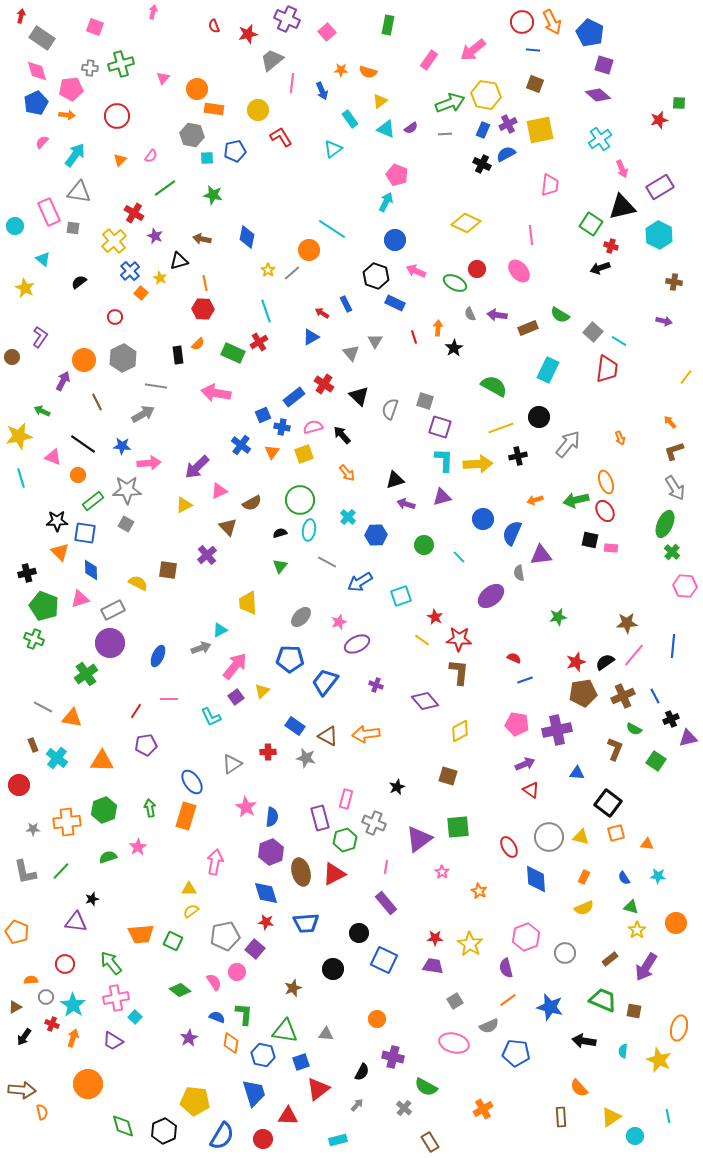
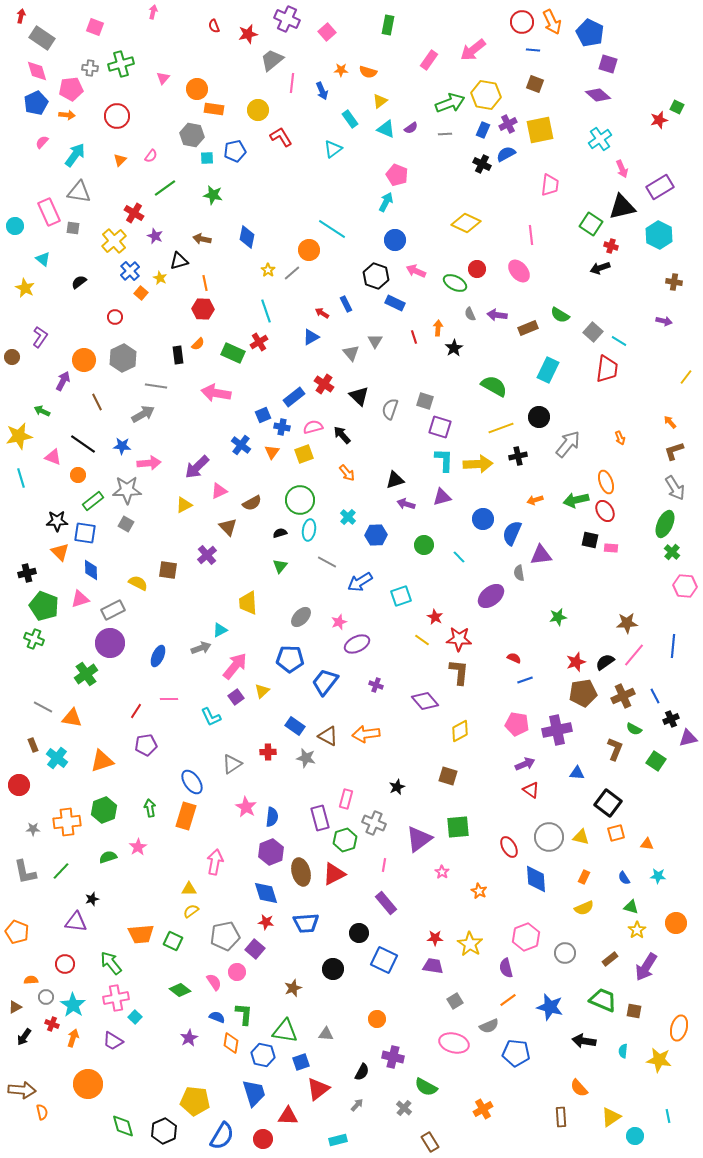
purple square at (604, 65): moved 4 px right, 1 px up
green square at (679, 103): moved 2 px left, 4 px down; rotated 24 degrees clockwise
orange triangle at (102, 761): rotated 20 degrees counterclockwise
pink line at (386, 867): moved 2 px left, 2 px up
yellow star at (659, 1060): rotated 15 degrees counterclockwise
